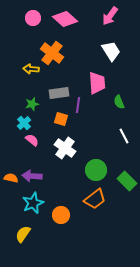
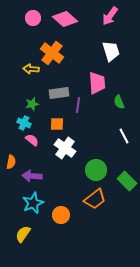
white trapezoid: rotated 15 degrees clockwise
orange square: moved 4 px left, 5 px down; rotated 16 degrees counterclockwise
cyan cross: rotated 24 degrees counterclockwise
orange semicircle: moved 16 px up; rotated 88 degrees clockwise
